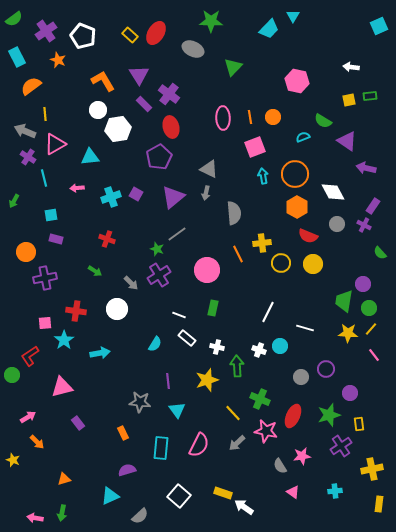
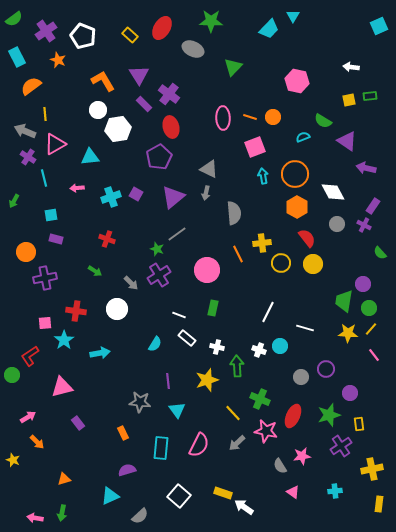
red ellipse at (156, 33): moved 6 px right, 5 px up
orange line at (250, 117): rotated 64 degrees counterclockwise
red semicircle at (308, 236): moved 1 px left, 2 px down; rotated 150 degrees counterclockwise
